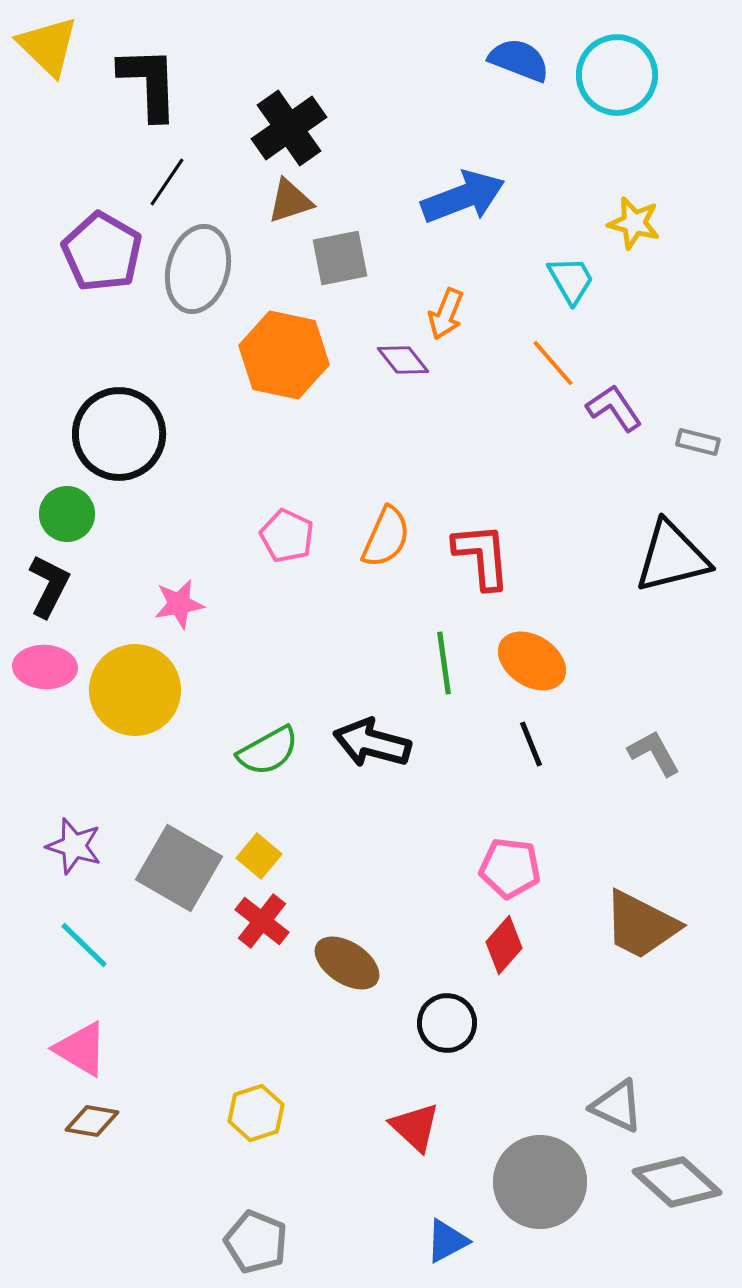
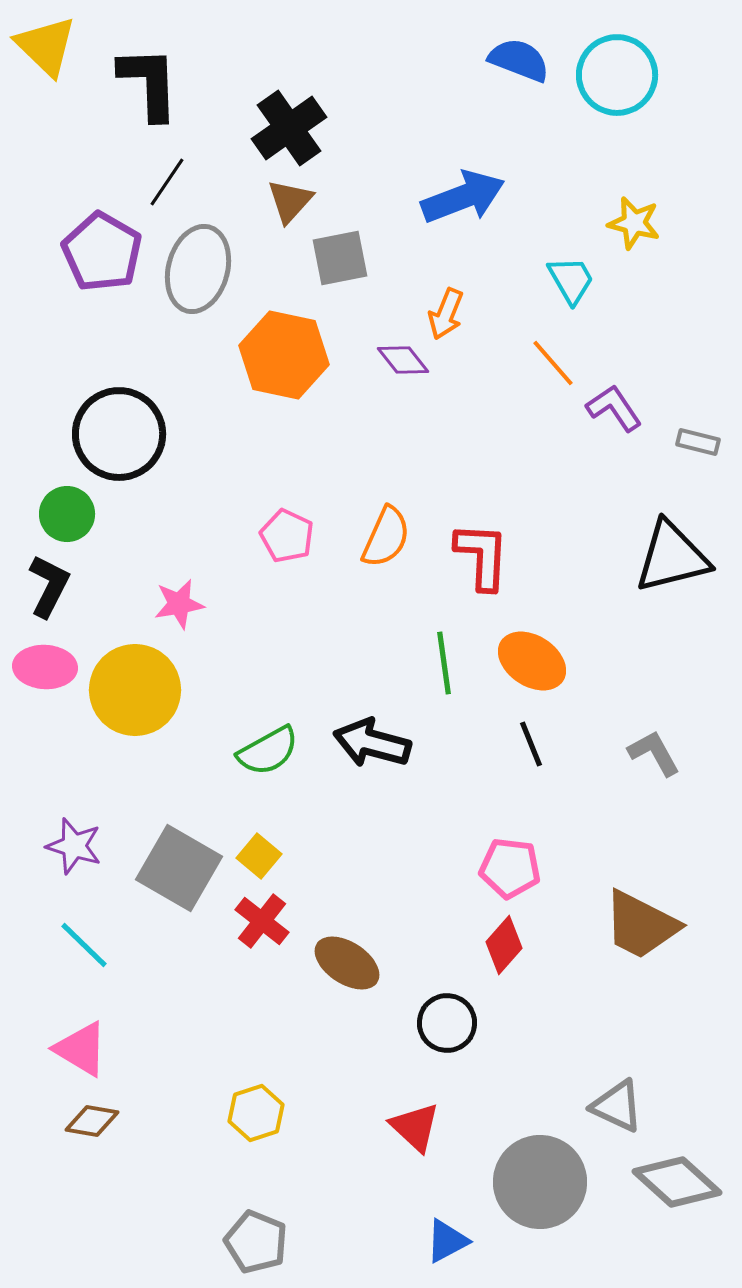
yellow triangle at (48, 46): moved 2 px left
brown triangle at (290, 201): rotated 30 degrees counterclockwise
red L-shape at (482, 556): rotated 8 degrees clockwise
